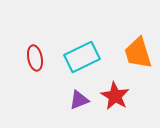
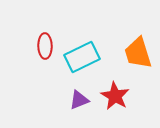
red ellipse: moved 10 px right, 12 px up; rotated 10 degrees clockwise
